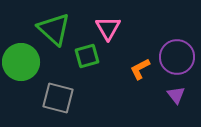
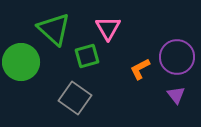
gray square: moved 17 px right; rotated 20 degrees clockwise
